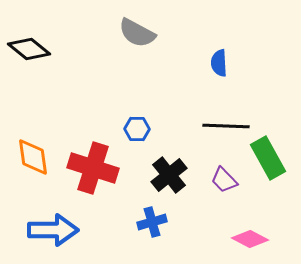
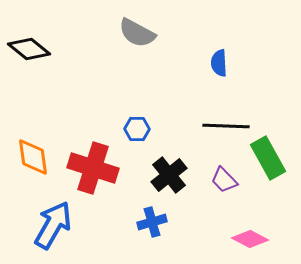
blue arrow: moved 5 px up; rotated 60 degrees counterclockwise
